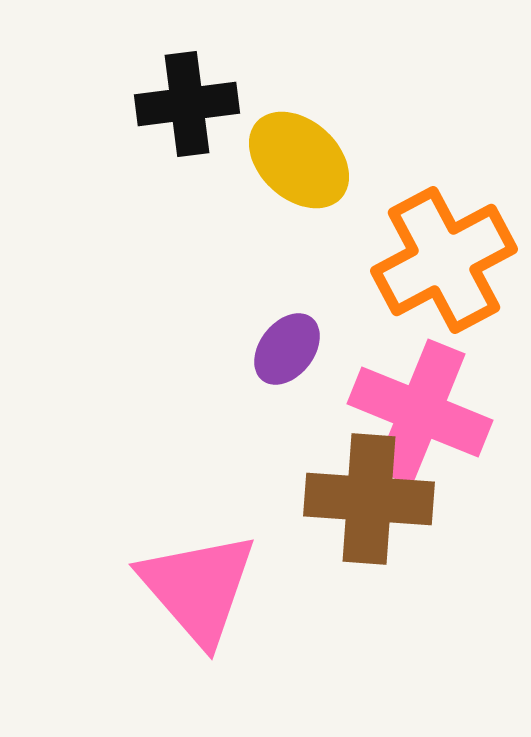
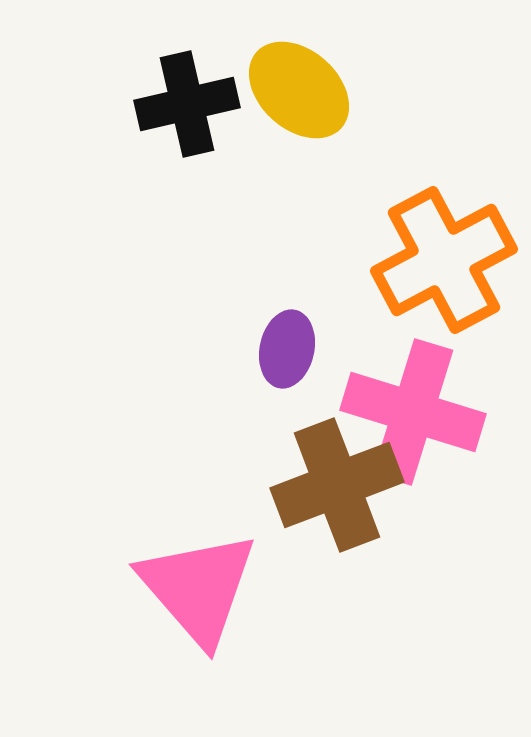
black cross: rotated 6 degrees counterclockwise
yellow ellipse: moved 70 px up
purple ellipse: rotated 26 degrees counterclockwise
pink cross: moved 7 px left; rotated 5 degrees counterclockwise
brown cross: moved 32 px left, 14 px up; rotated 25 degrees counterclockwise
